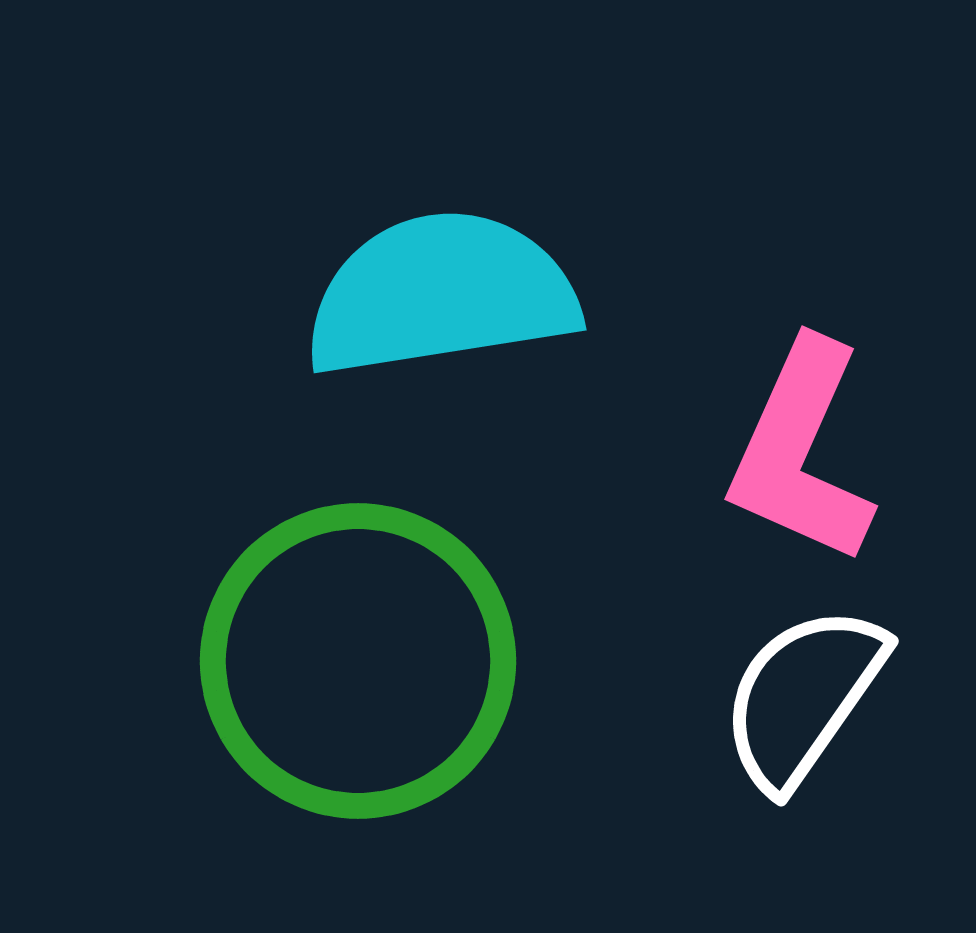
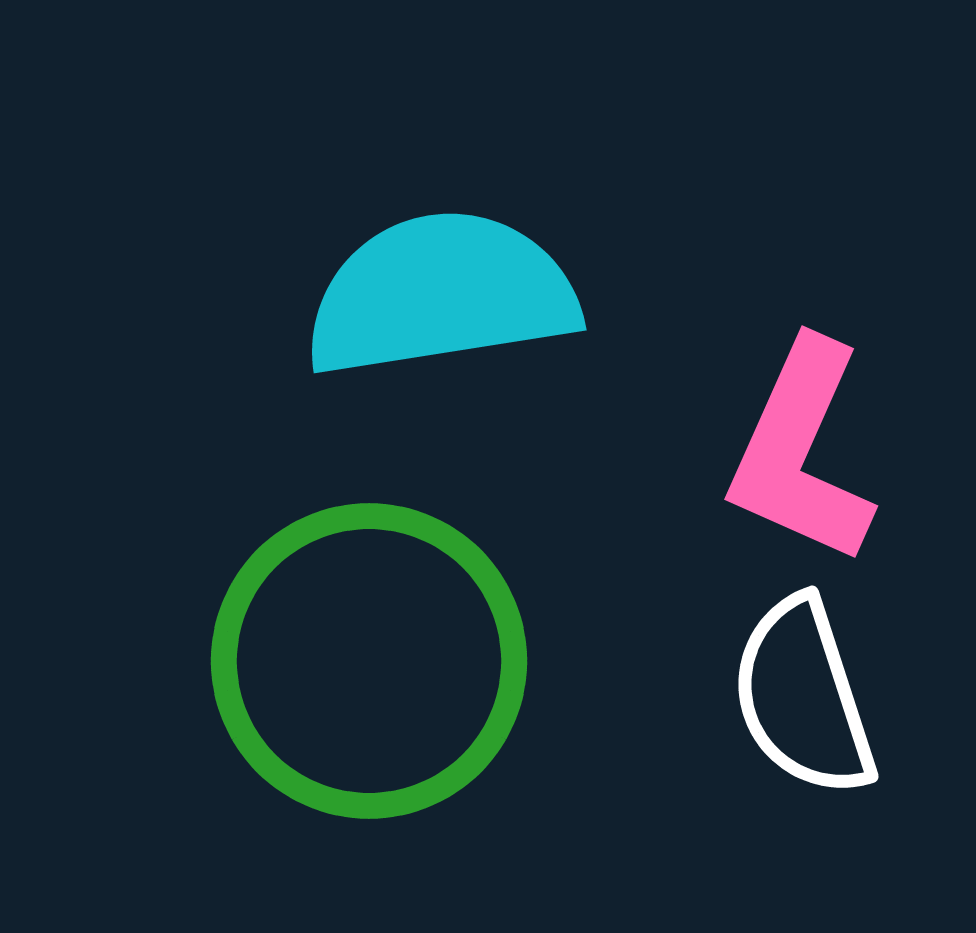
green circle: moved 11 px right
white semicircle: rotated 53 degrees counterclockwise
